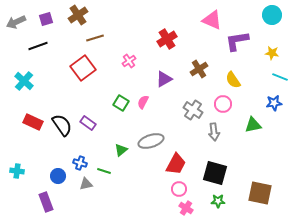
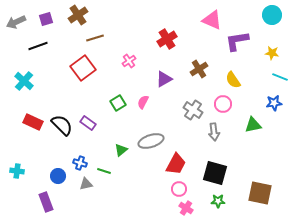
green square at (121, 103): moved 3 px left; rotated 28 degrees clockwise
black semicircle at (62, 125): rotated 10 degrees counterclockwise
